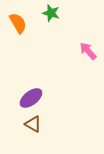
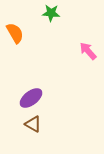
green star: rotated 12 degrees counterclockwise
orange semicircle: moved 3 px left, 10 px down
